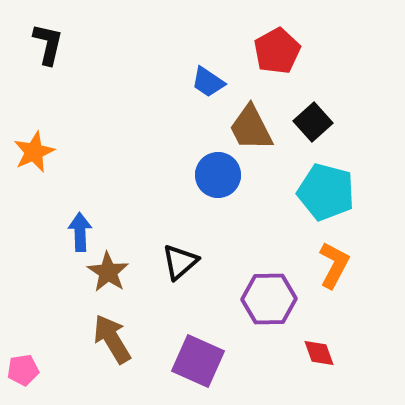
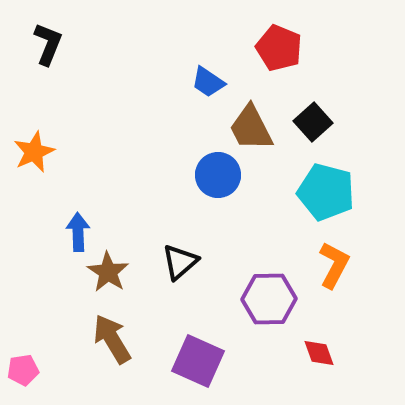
black L-shape: rotated 9 degrees clockwise
red pentagon: moved 2 px right, 3 px up; rotated 21 degrees counterclockwise
blue arrow: moved 2 px left
